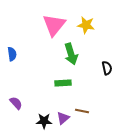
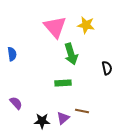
pink triangle: moved 1 px right, 2 px down; rotated 20 degrees counterclockwise
black star: moved 2 px left
